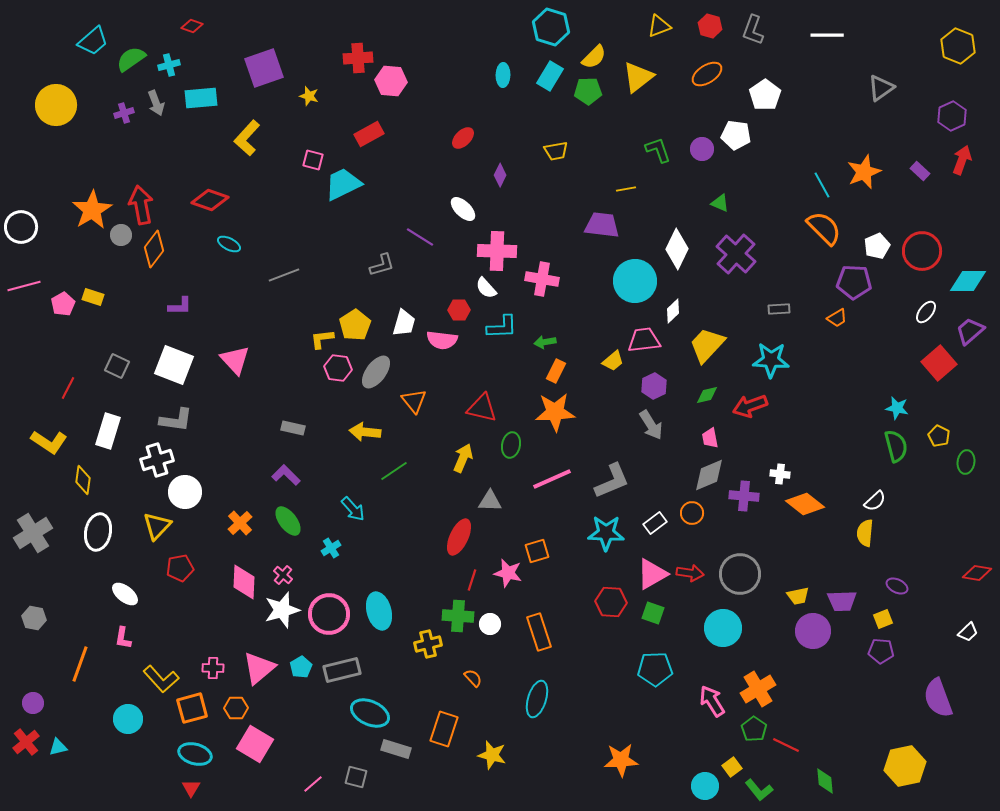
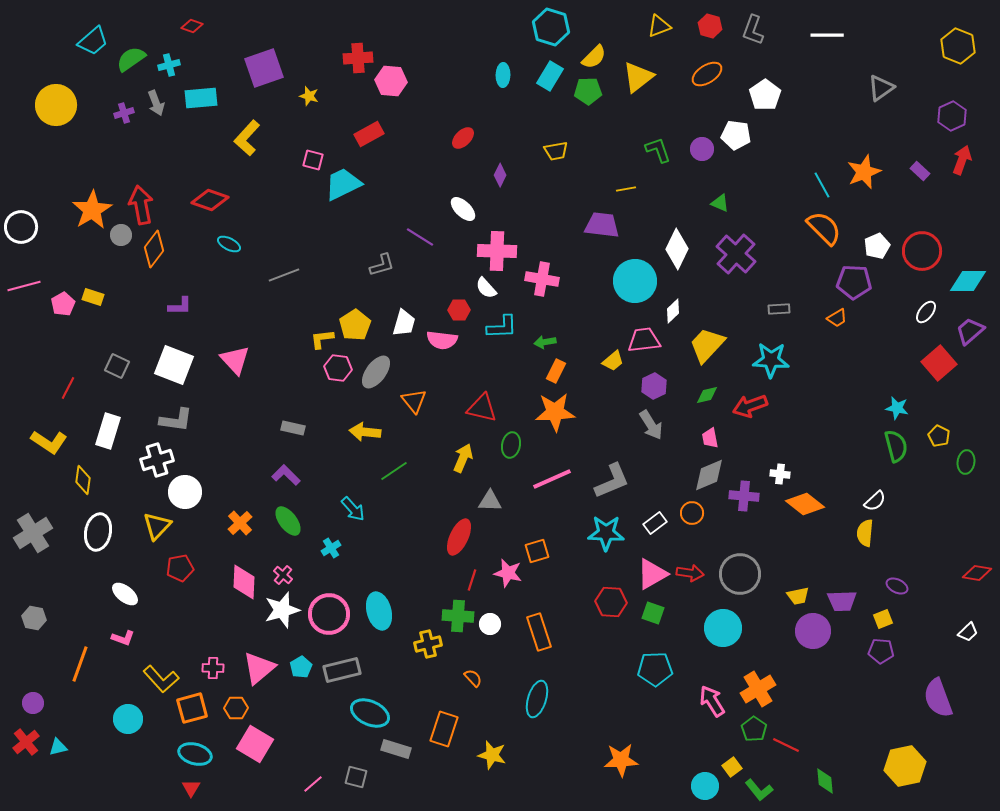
pink L-shape at (123, 638): rotated 80 degrees counterclockwise
